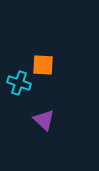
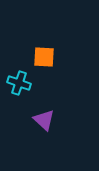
orange square: moved 1 px right, 8 px up
